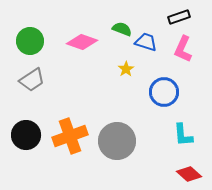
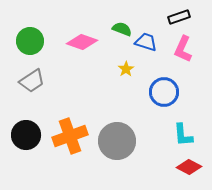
gray trapezoid: moved 1 px down
red diamond: moved 7 px up; rotated 15 degrees counterclockwise
